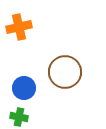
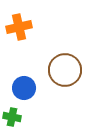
brown circle: moved 2 px up
green cross: moved 7 px left
